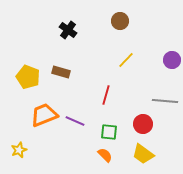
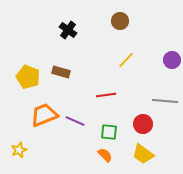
red line: rotated 66 degrees clockwise
